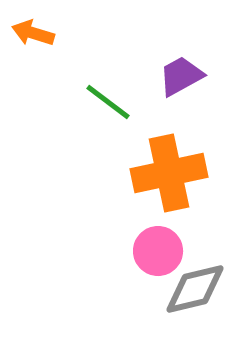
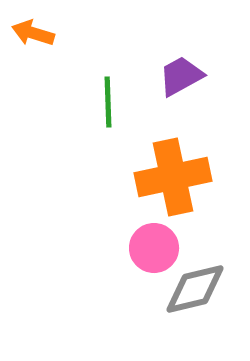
green line: rotated 51 degrees clockwise
orange cross: moved 4 px right, 4 px down
pink circle: moved 4 px left, 3 px up
